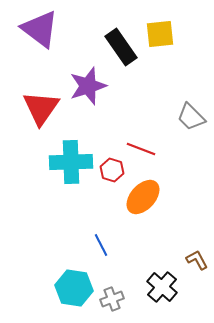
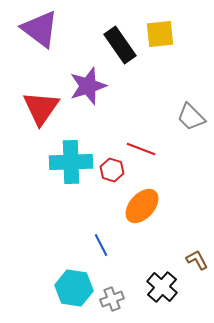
black rectangle: moved 1 px left, 2 px up
orange ellipse: moved 1 px left, 9 px down
